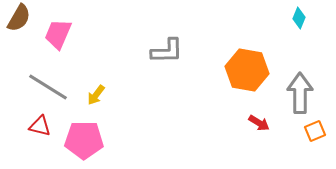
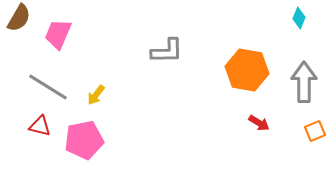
gray arrow: moved 4 px right, 11 px up
pink pentagon: rotated 12 degrees counterclockwise
